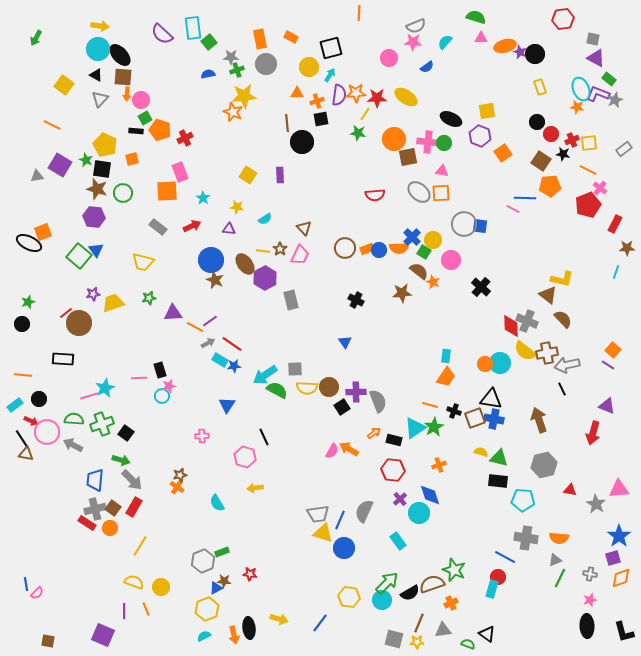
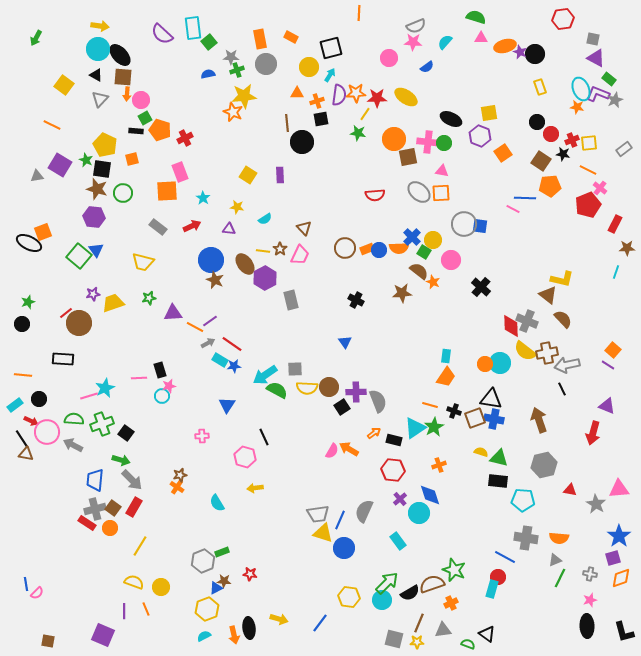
yellow square at (487, 111): moved 2 px right, 2 px down
